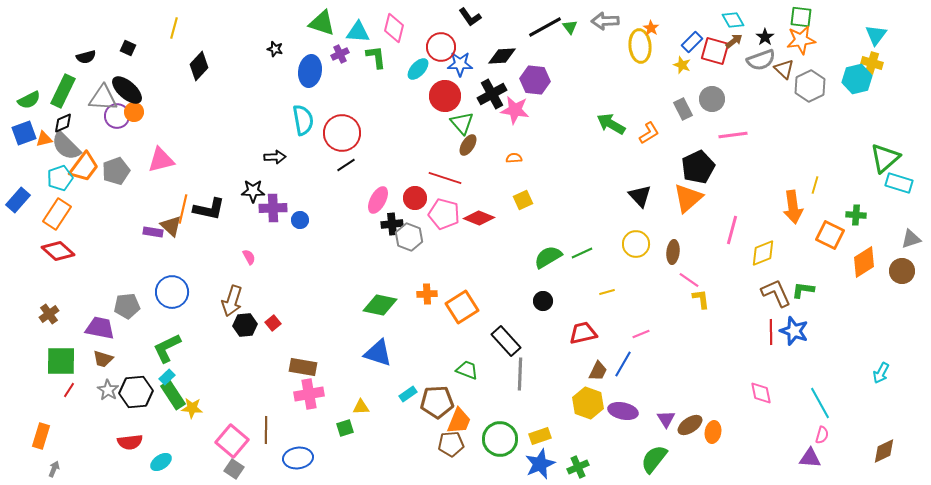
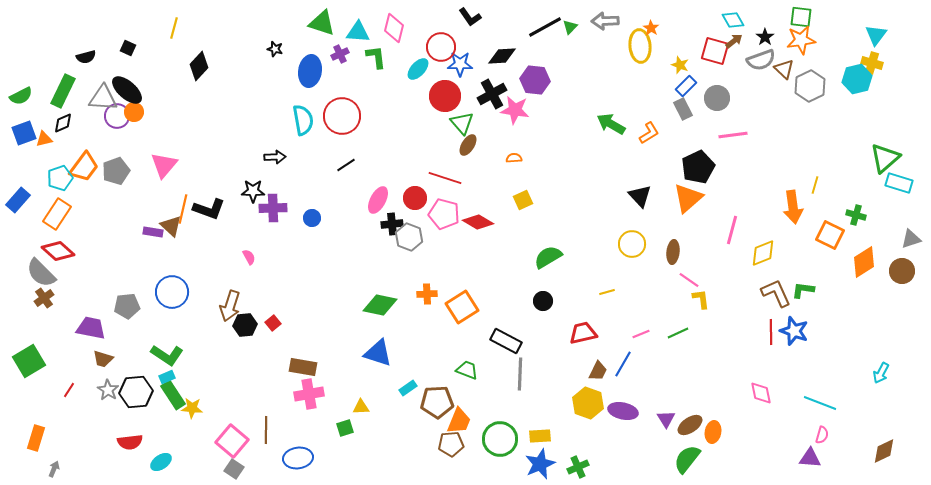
green triangle at (570, 27): rotated 21 degrees clockwise
blue rectangle at (692, 42): moved 6 px left, 44 px down
yellow star at (682, 65): moved 2 px left
gray circle at (712, 99): moved 5 px right, 1 px up
green semicircle at (29, 100): moved 8 px left, 4 px up
red circle at (342, 133): moved 17 px up
gray semicircle at (66, 146): moved 25 px left, 127 px down
pink triangle at (161, 160): moved 3 px right, 5 px down; rotated 36 degrees counterclockwise
black L-shape at (209, 209): rotated 8 degrees clockwise
green cross at (856, 215): rotated 12 degrees clockwise
red diamond at (479, 218): moved 1 px left, 4 px down; rotated 8 degrees clockwise
blue circle at (300, 220): moved 12 px right, 2 px up
yellow circle at (636, 244): moved 4 px left
green line at (582, 253): moved 96 px right, 80 px down
brown arrow at (232, 301): moved 2 px left, 5 px down
brown cross at (49, 314): moved 5 px left, 16 px up
purple trapezoid at (100, 328): moved 9 px left
black rectangle at (506, 341): rotated 20 degrees counterclockwise
green L-shape at (167, 348): moved 7 px down; rotated 120 degrees counterclockwise
green square at (61, 361): moved 32 px left; rotated 32 degrees counterclockwise
cyan rectangle at (167, 377): rotated 21 degrees clockwise
cyan rectangle at (408, 394): moved 6 px up
cyan line at (820, 403): rotated 40 degrees counterclockwise
orange rectangle at (41, 436): moved 5 px left, 2 px down
yellow rectangle at (540, 436): rotated 15 degrees clockwise
green semicircle at (654, 459): moved 33 px right
